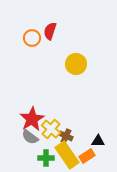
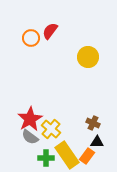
red semicircle: rotated 18 degrees clockwise
orange circle: moved 1 px left
yellow circle: moved 12 px right, 7 px up
red star: moved 2 px left
brown cross: moved 27 px right, 13 px up
black triangle: moved 1 px left, 1 px down
orange rectangle: rotated 21 degrees counterclockwise
